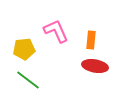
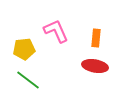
orange rectangle: moved 5 px right, 2 px up
